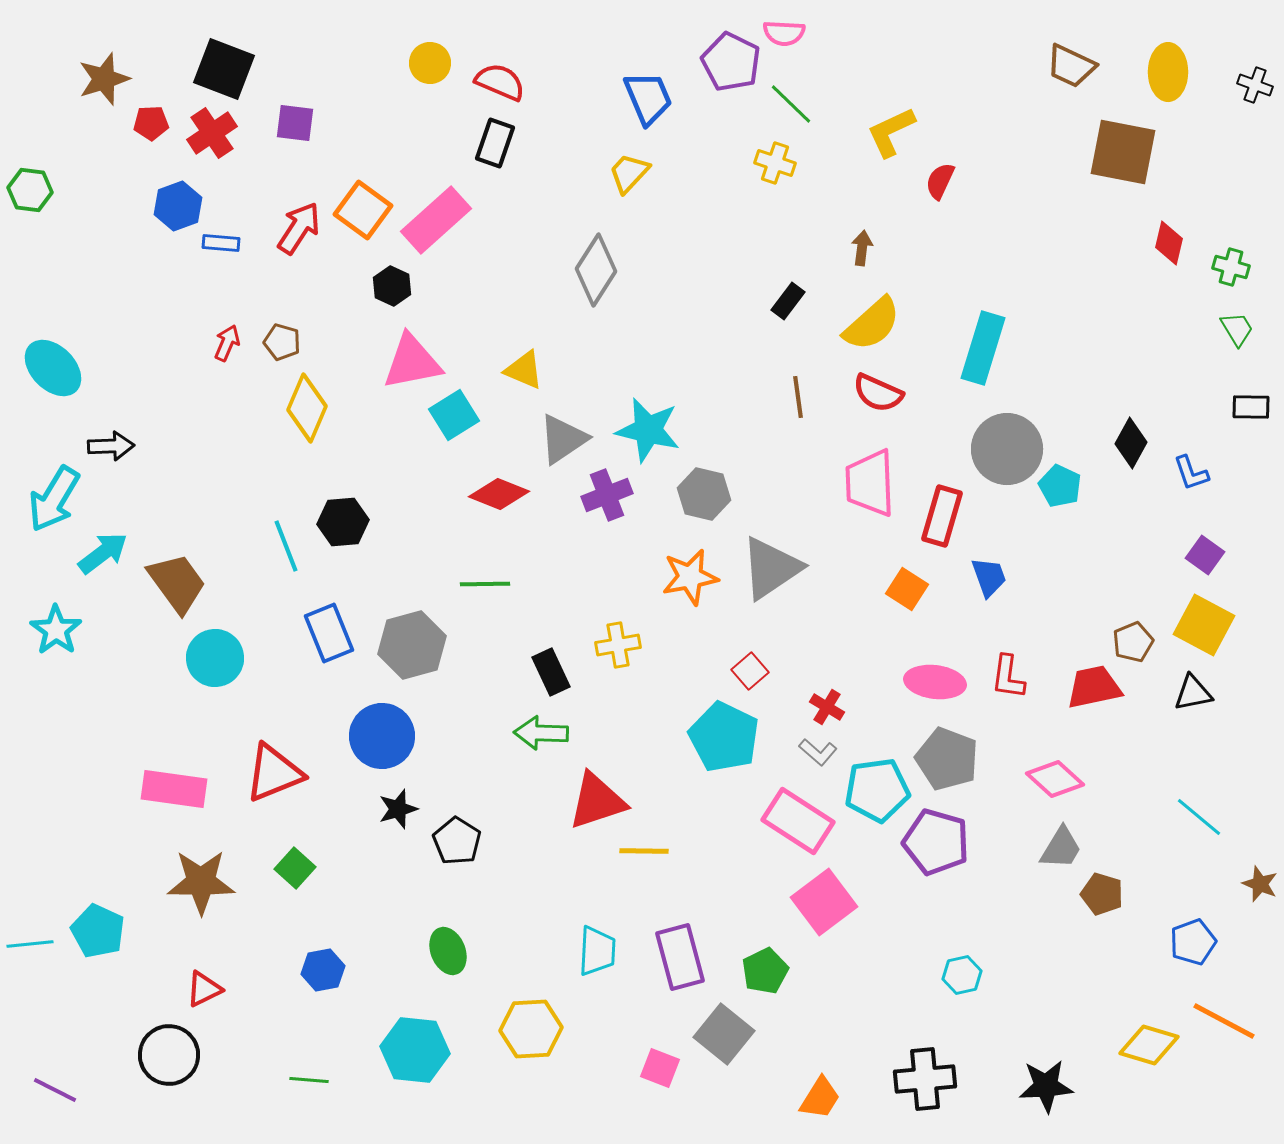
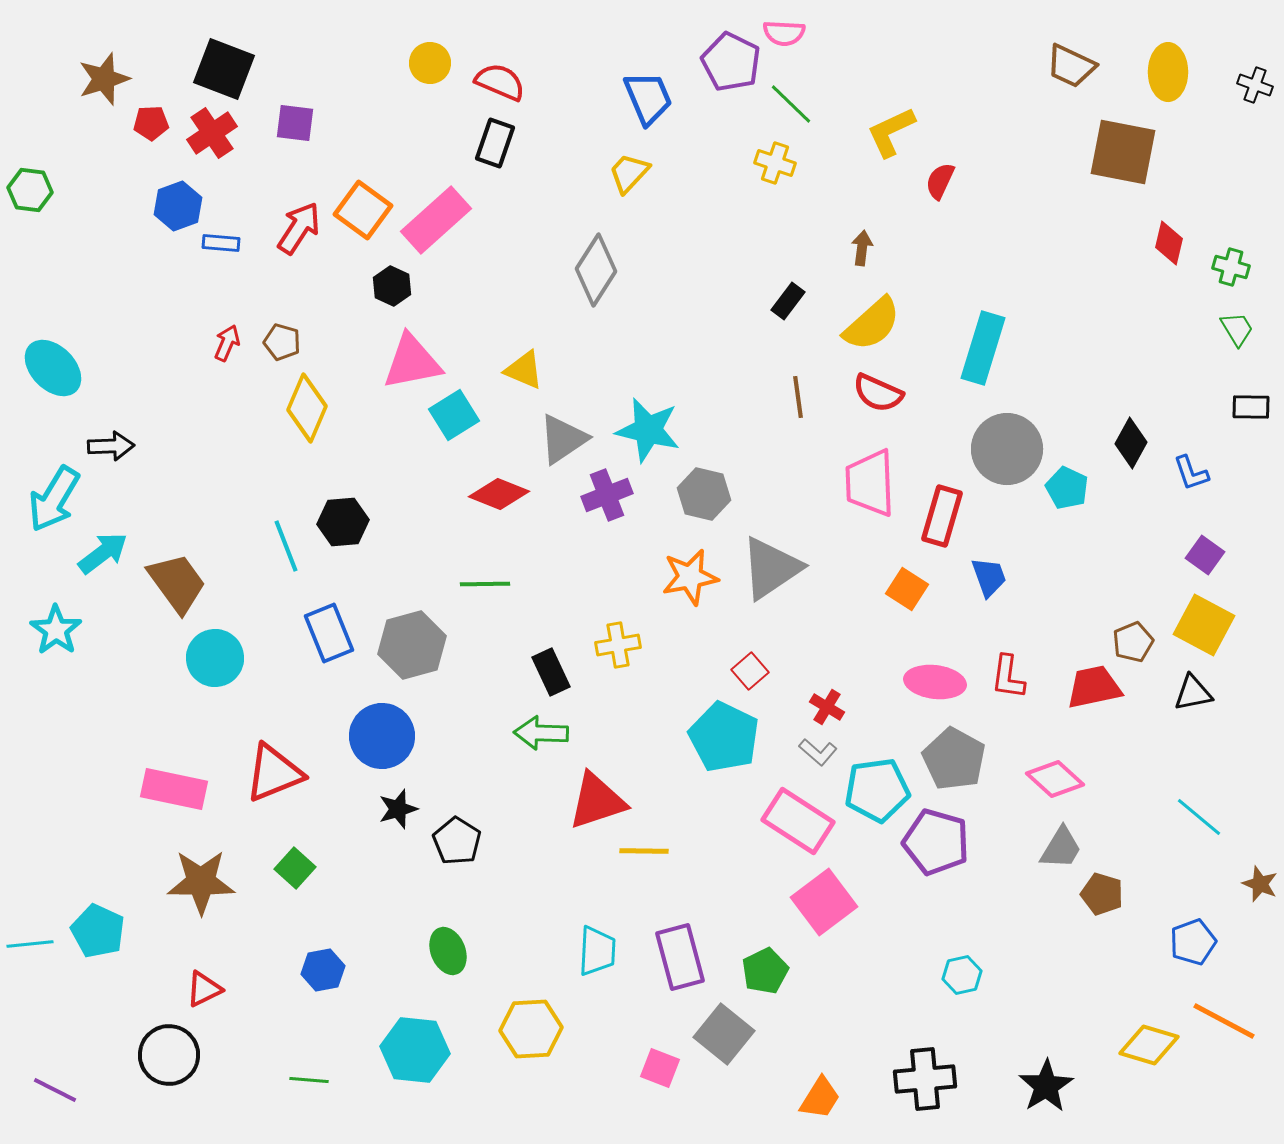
cyan pentagon at (1060, 486): moved 7 px right, 2 px down
gray pentagon at (947, 759): moved 7 px right; rotated 8 degrees clockwise
pink rectangle at (174, 789): rotated 4 degrees clockwise
black star at (1046, 1086): rotated 28 degrees counterclockwise
